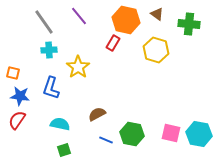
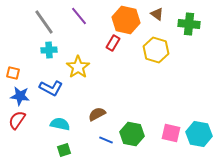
blue L-shape: rotated 80 degrees counterclockwise
